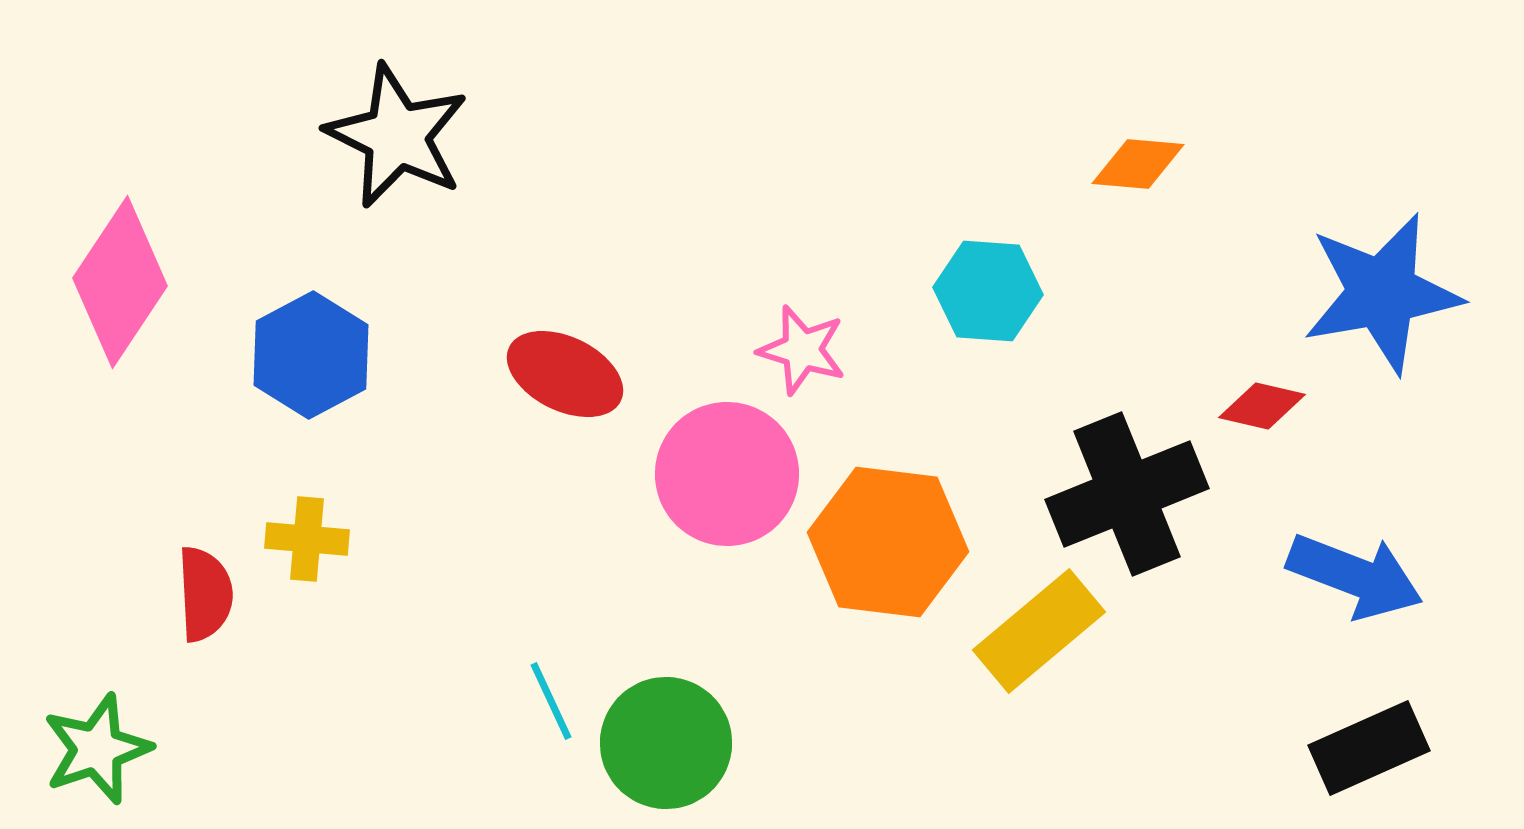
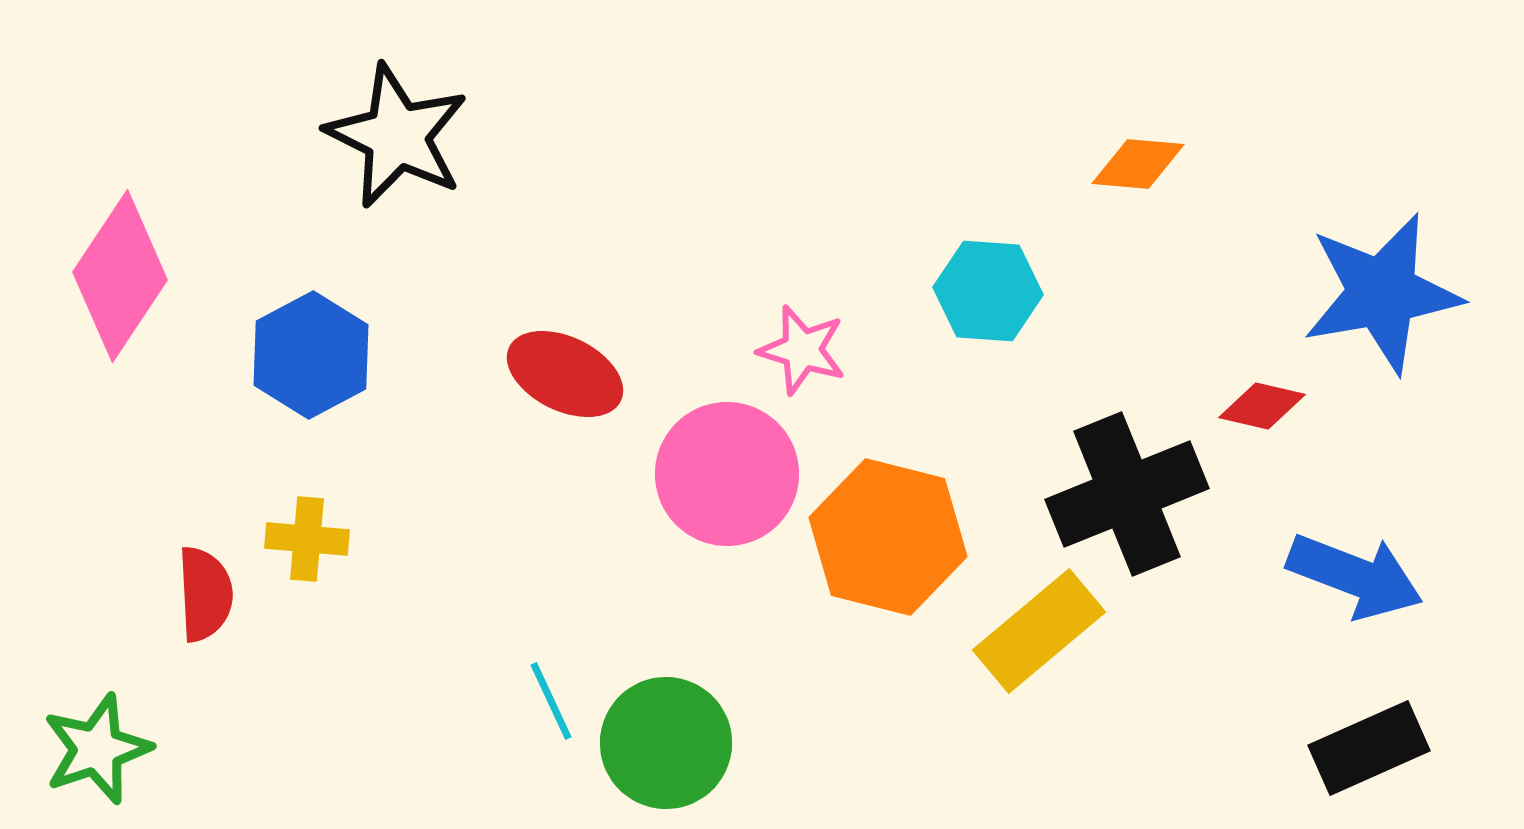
pink diamond: moved 6 px up
orange hexagon: moved 5 px up; rotated 7 degrees clockwise
